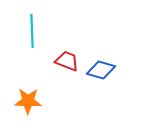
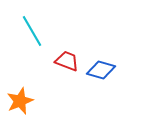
cyan line: rotated 28 degrees counterclockwise
orange star: moved 8 px left; rotated 24 degrees counterclockwise
